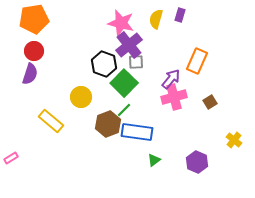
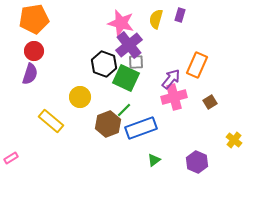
orange rectangle: moved 4 px down
green square: moved 2 px right, 5 px up; rotated 20 degrees counterclockwise
yellow circle: moved 1 px left
blue rectangle: moved 4 px right, 4 px up; rotated 28 degrees counterclockwise
